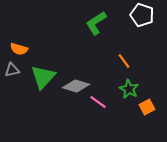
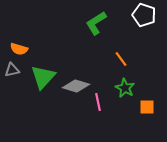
white pentagon: moved 2 px right
orange line: moved 3 px left, 2 px up
green star: moved 4 px left, 1 px up
pink line: rotated 42 degrees clockwise
orange square: rotated 28 degrees clockwise
